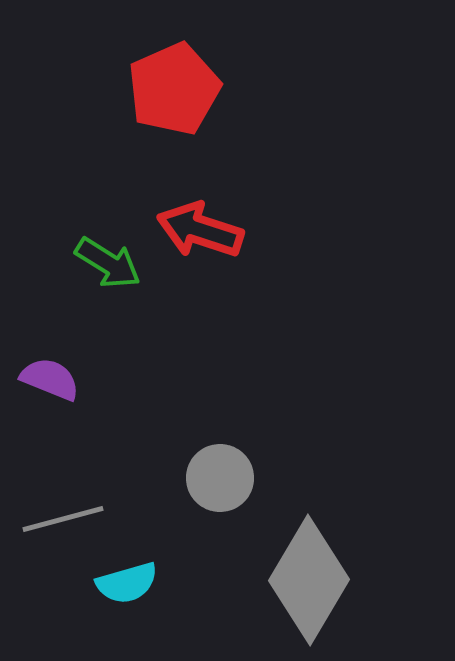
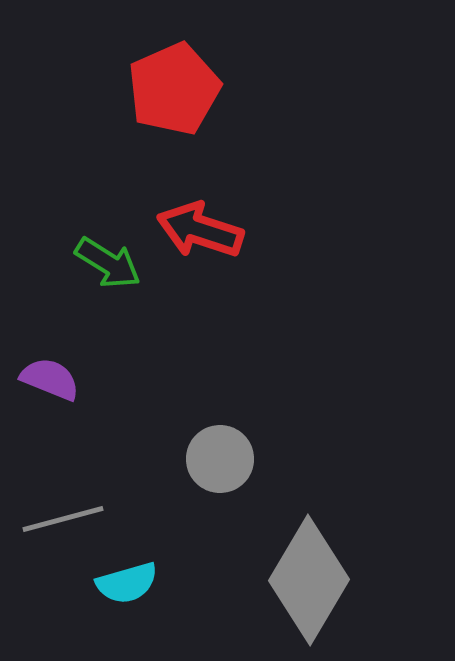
gray circle: moved 19 px up
